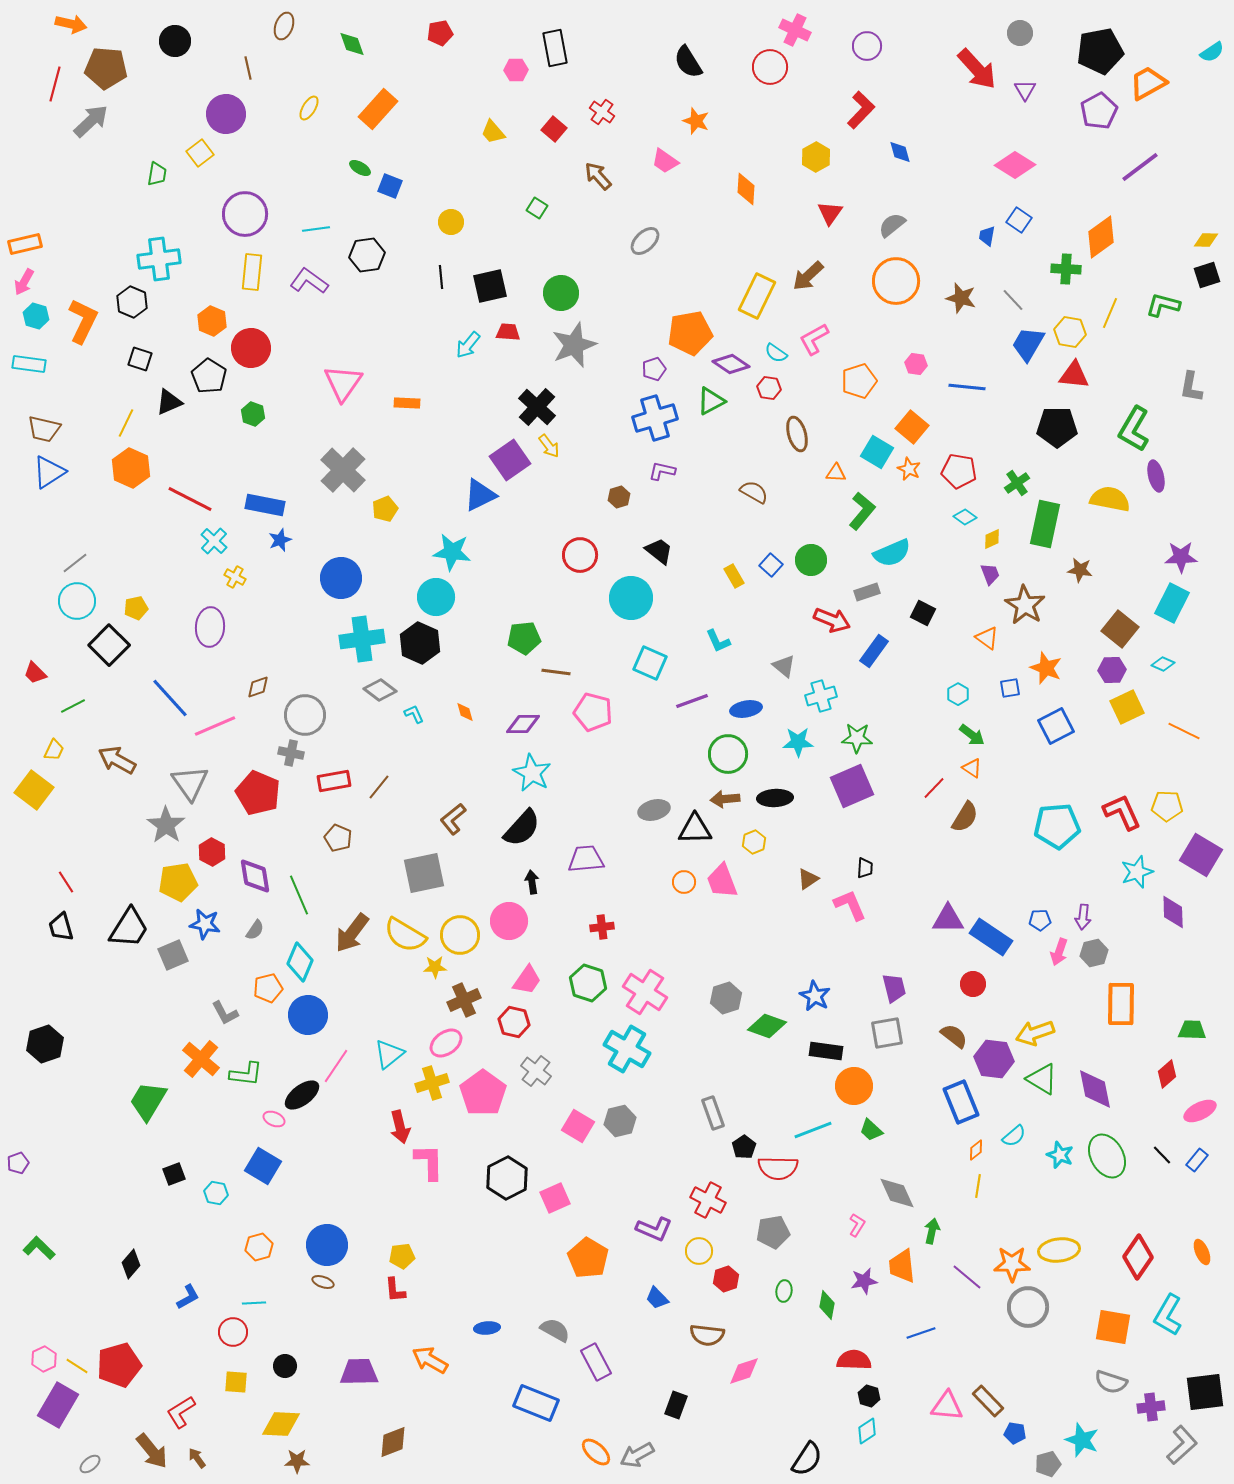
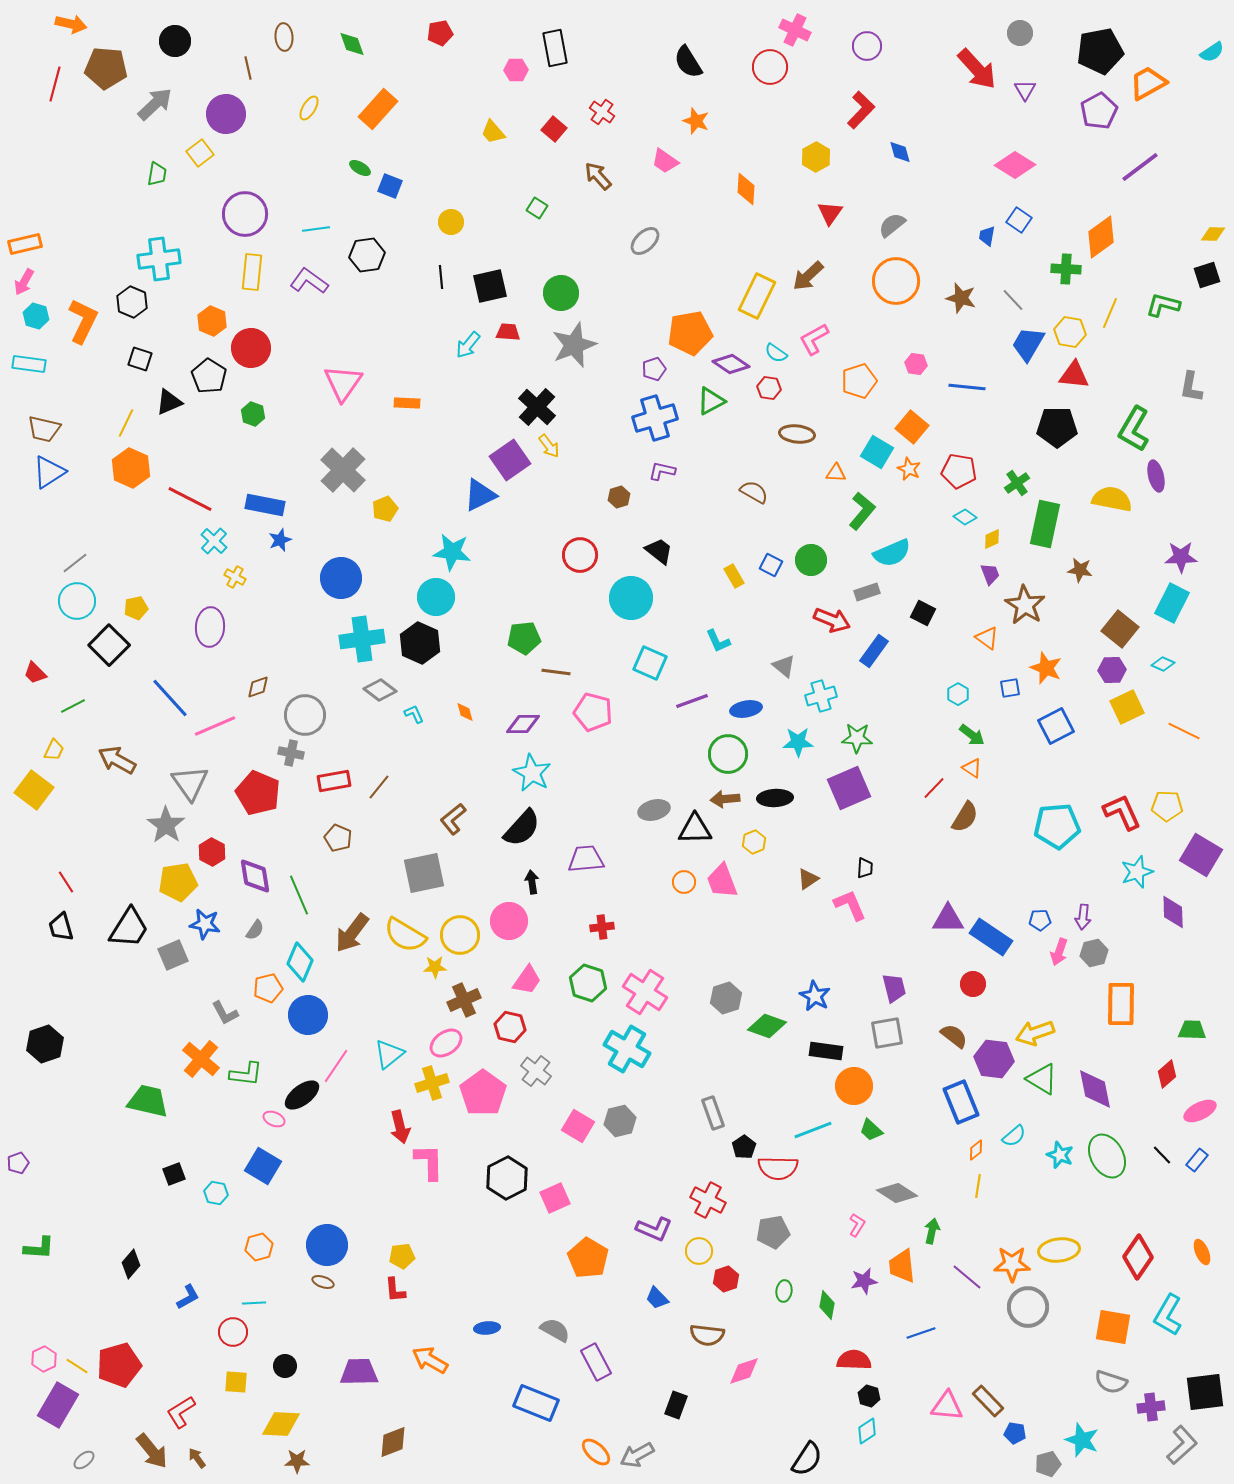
brown ellipse at (284, 26): moved 11 px down; rotated 24 degrees counterclockwise
gray arrow at (91, 121): moved 64 px right, 17 px up
yellow diamond at (1206, 240): moved 7 px right, 6 px up
brown ellipse at (797, 434): rotated 68 degrees counterclockwise
yellow semicircle at (1110, 499): moved 2 px right
blue square at (771, 565): rotated 15 degrees counterclockwise
purple square at (852, 786): moved 3 px left, 2 px down
red hexagon at (514, 1022): moved 4 px left, 5 px down
green trapezoid at (148, 1101): rotated 72 degrees clockwise
gray diamond at (897, 1193): rotated 33 degrees counterclockwise
green L-shape at (39, 1248): rotated 140 degrees clockwise
gray ellipse at (90, 1464): moved 6 px left, 4 px up
